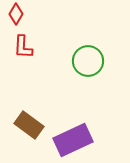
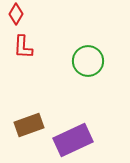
brown rectangle: rotated 56 degrees counterclockwise
